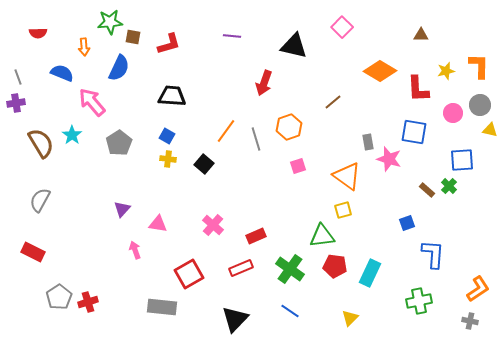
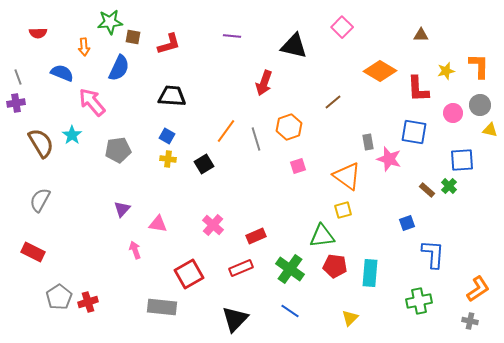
gray pentagon at (119, 143): moved 1 px left, 7 px down; rotated 25 degrees clockwise
black square at (204, 164): rotated 18 degrees clockwise
cyan rectangle at (370, 273): rotated 20 degrees counterclockwise
